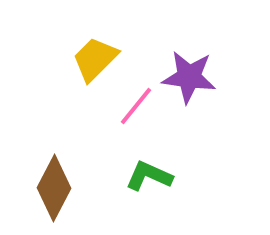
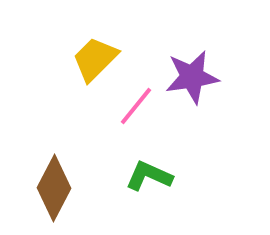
purple star: moved 3 px right; rotated 16 degrees counterclockwise
